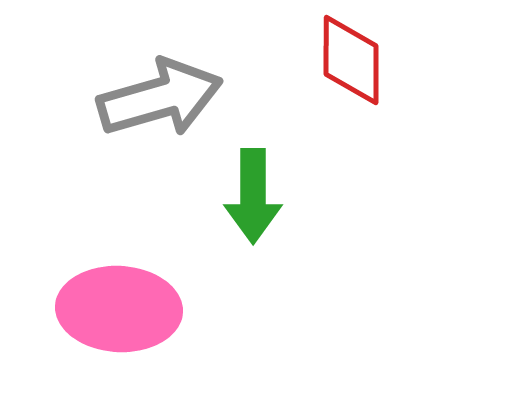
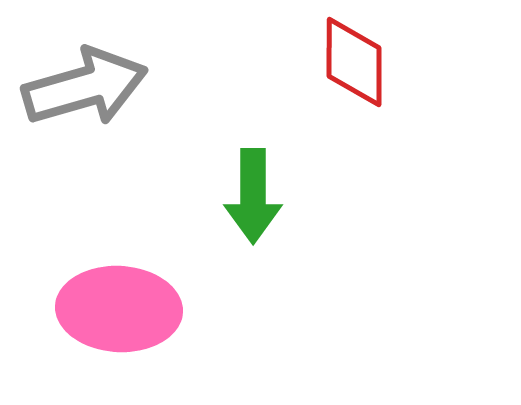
red diamond: moved 3 px right, 2 px down
gray arrow: moved 75 px left, 11 px up
